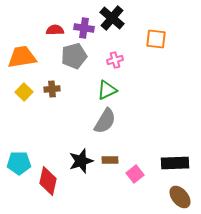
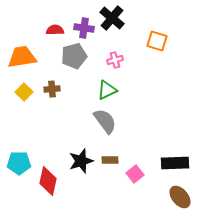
orange square: moved 1 px right, 2 px down; rotated 10 degrees clockwise
gray semicircle: rotated 68 degrees counterclockwise
